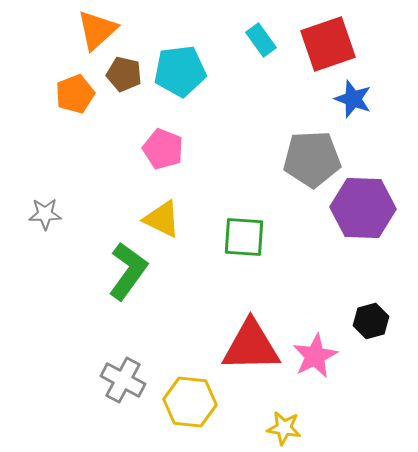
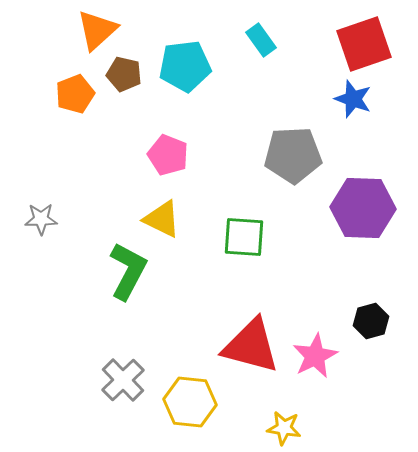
red square: moved 36 px right
cyan pentagon: moved 5 px right, 5 px up
pink pentagon: moved 5 px right, 6 px down
gray pentagon: moved 19 px left, 4 px up
gray star: moved 4 px left, 5 px down
green L-shape: rotated 8 degrees counterclockwise
red triangle: rotated 16 degrees clockwise
gray cross: rotated 18 degrees clockwise
